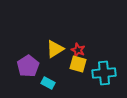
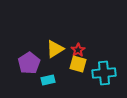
red star: rotated 16 degrees clockwise
purple pentagon: moved 1 px right, 3 px up
cyan rectangle: moved 3 px up; rotated 40 degrees counterclockwise
